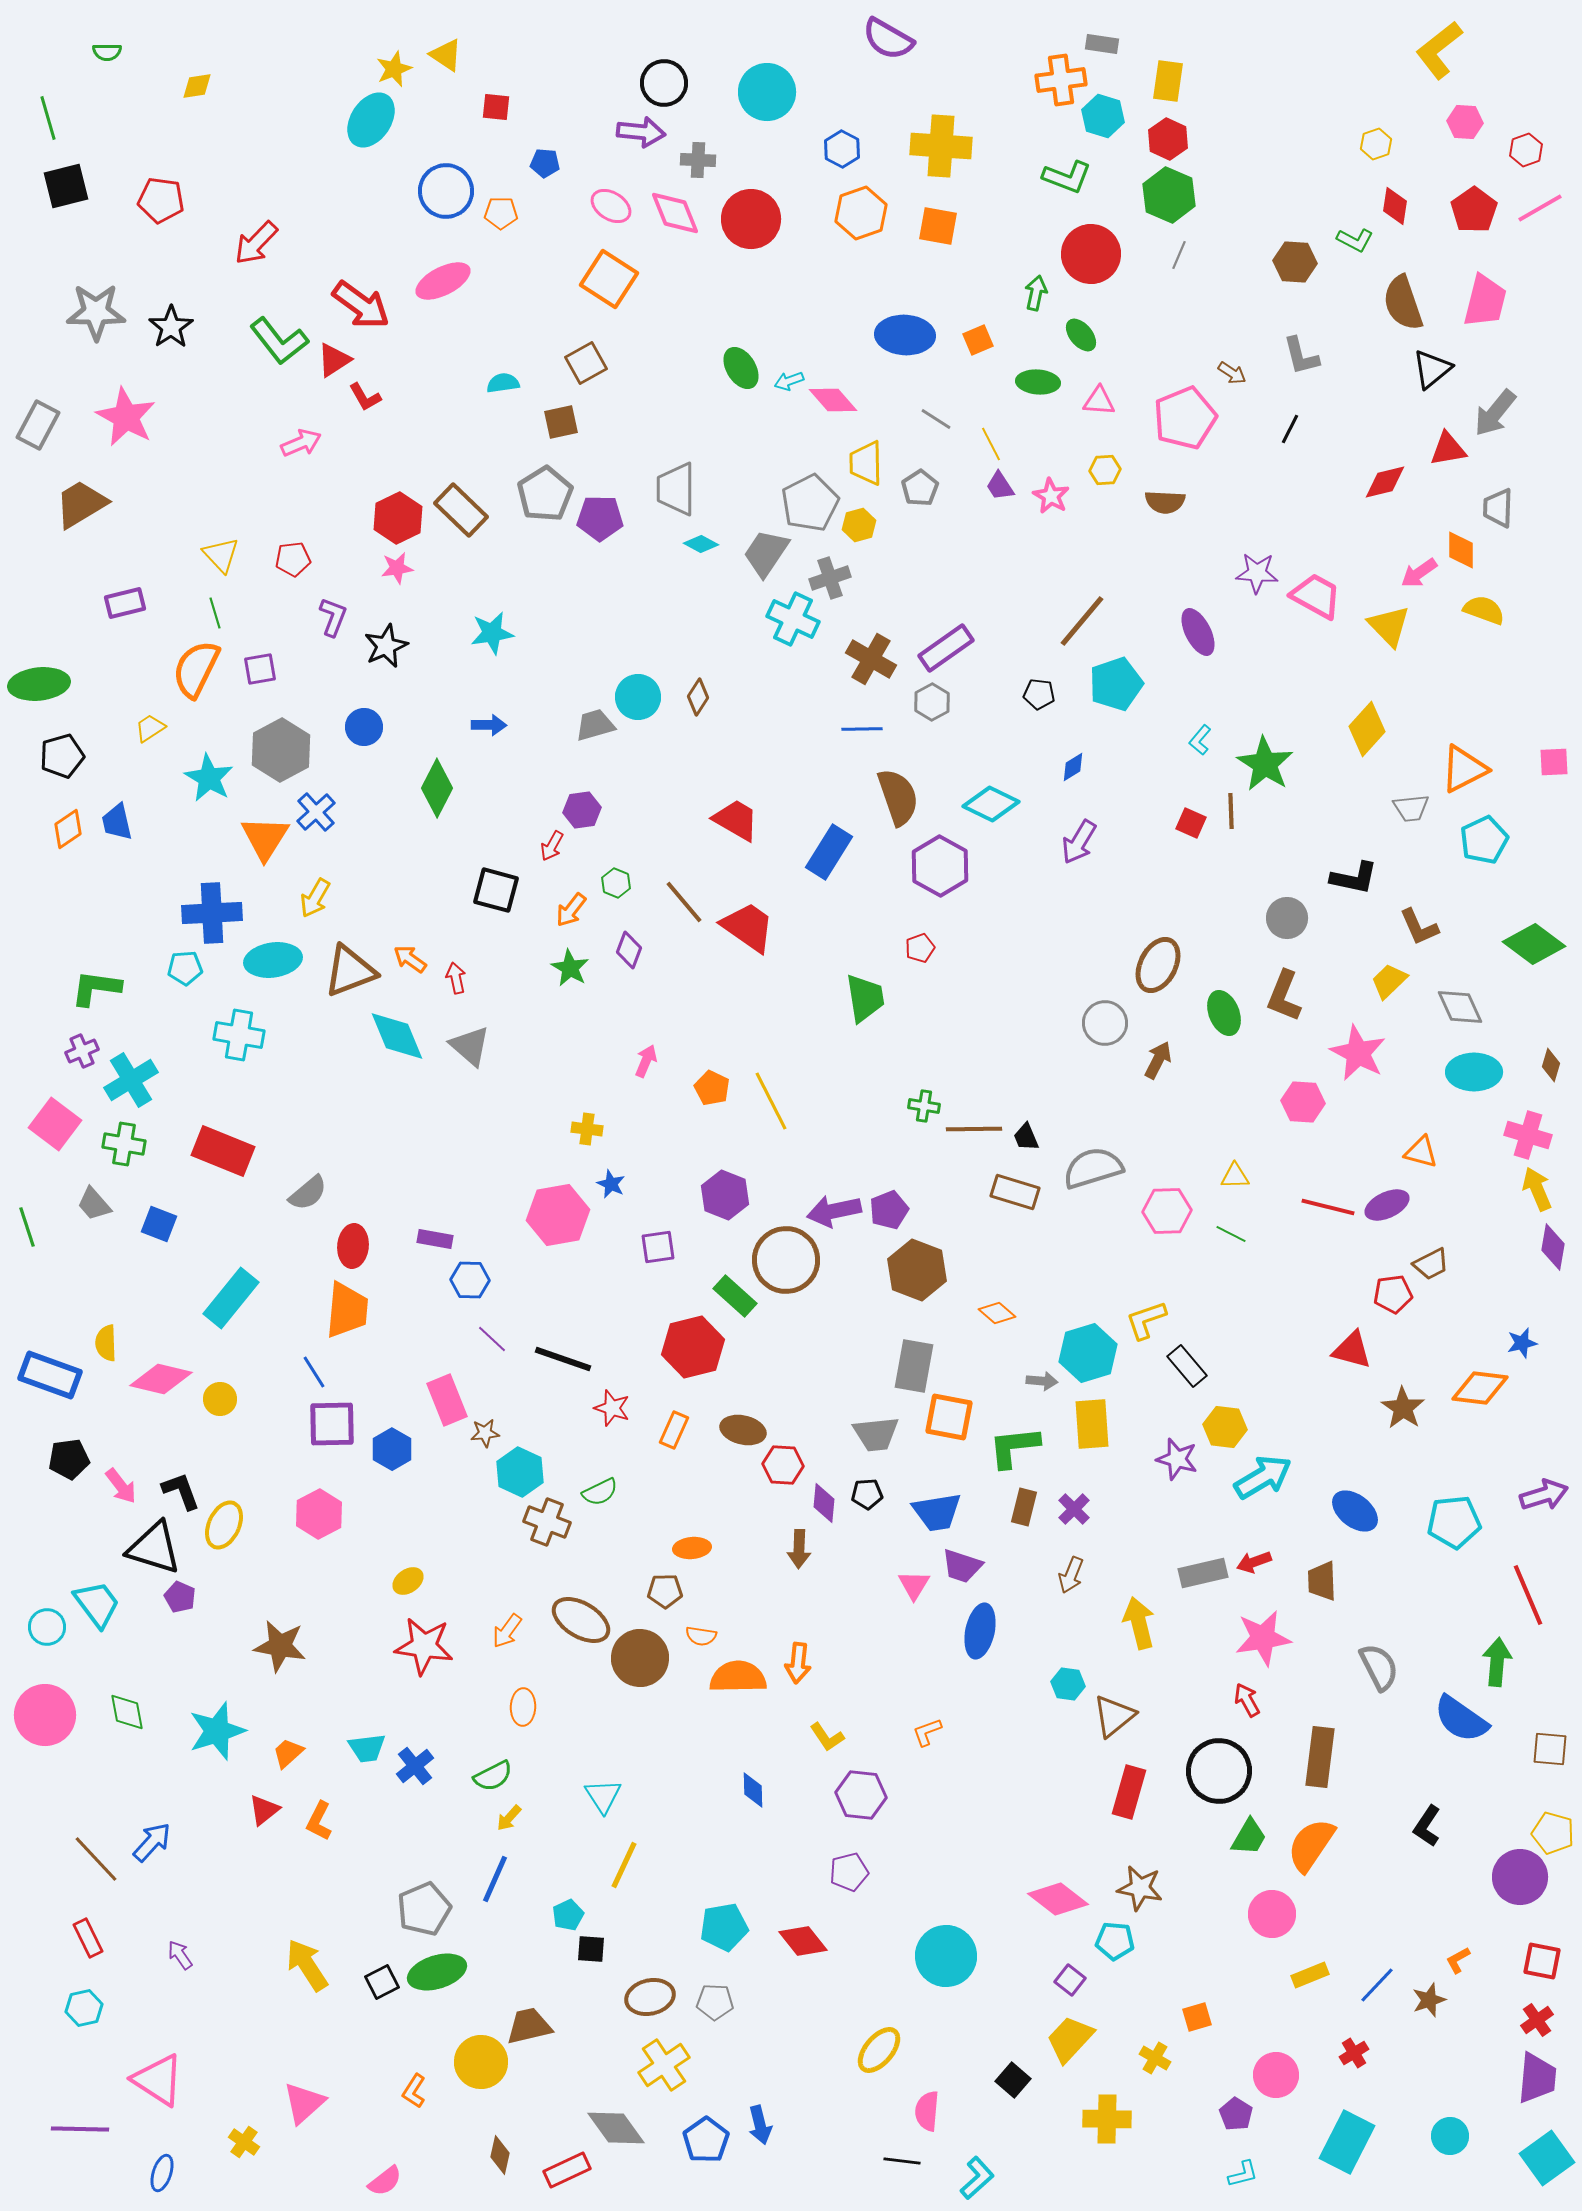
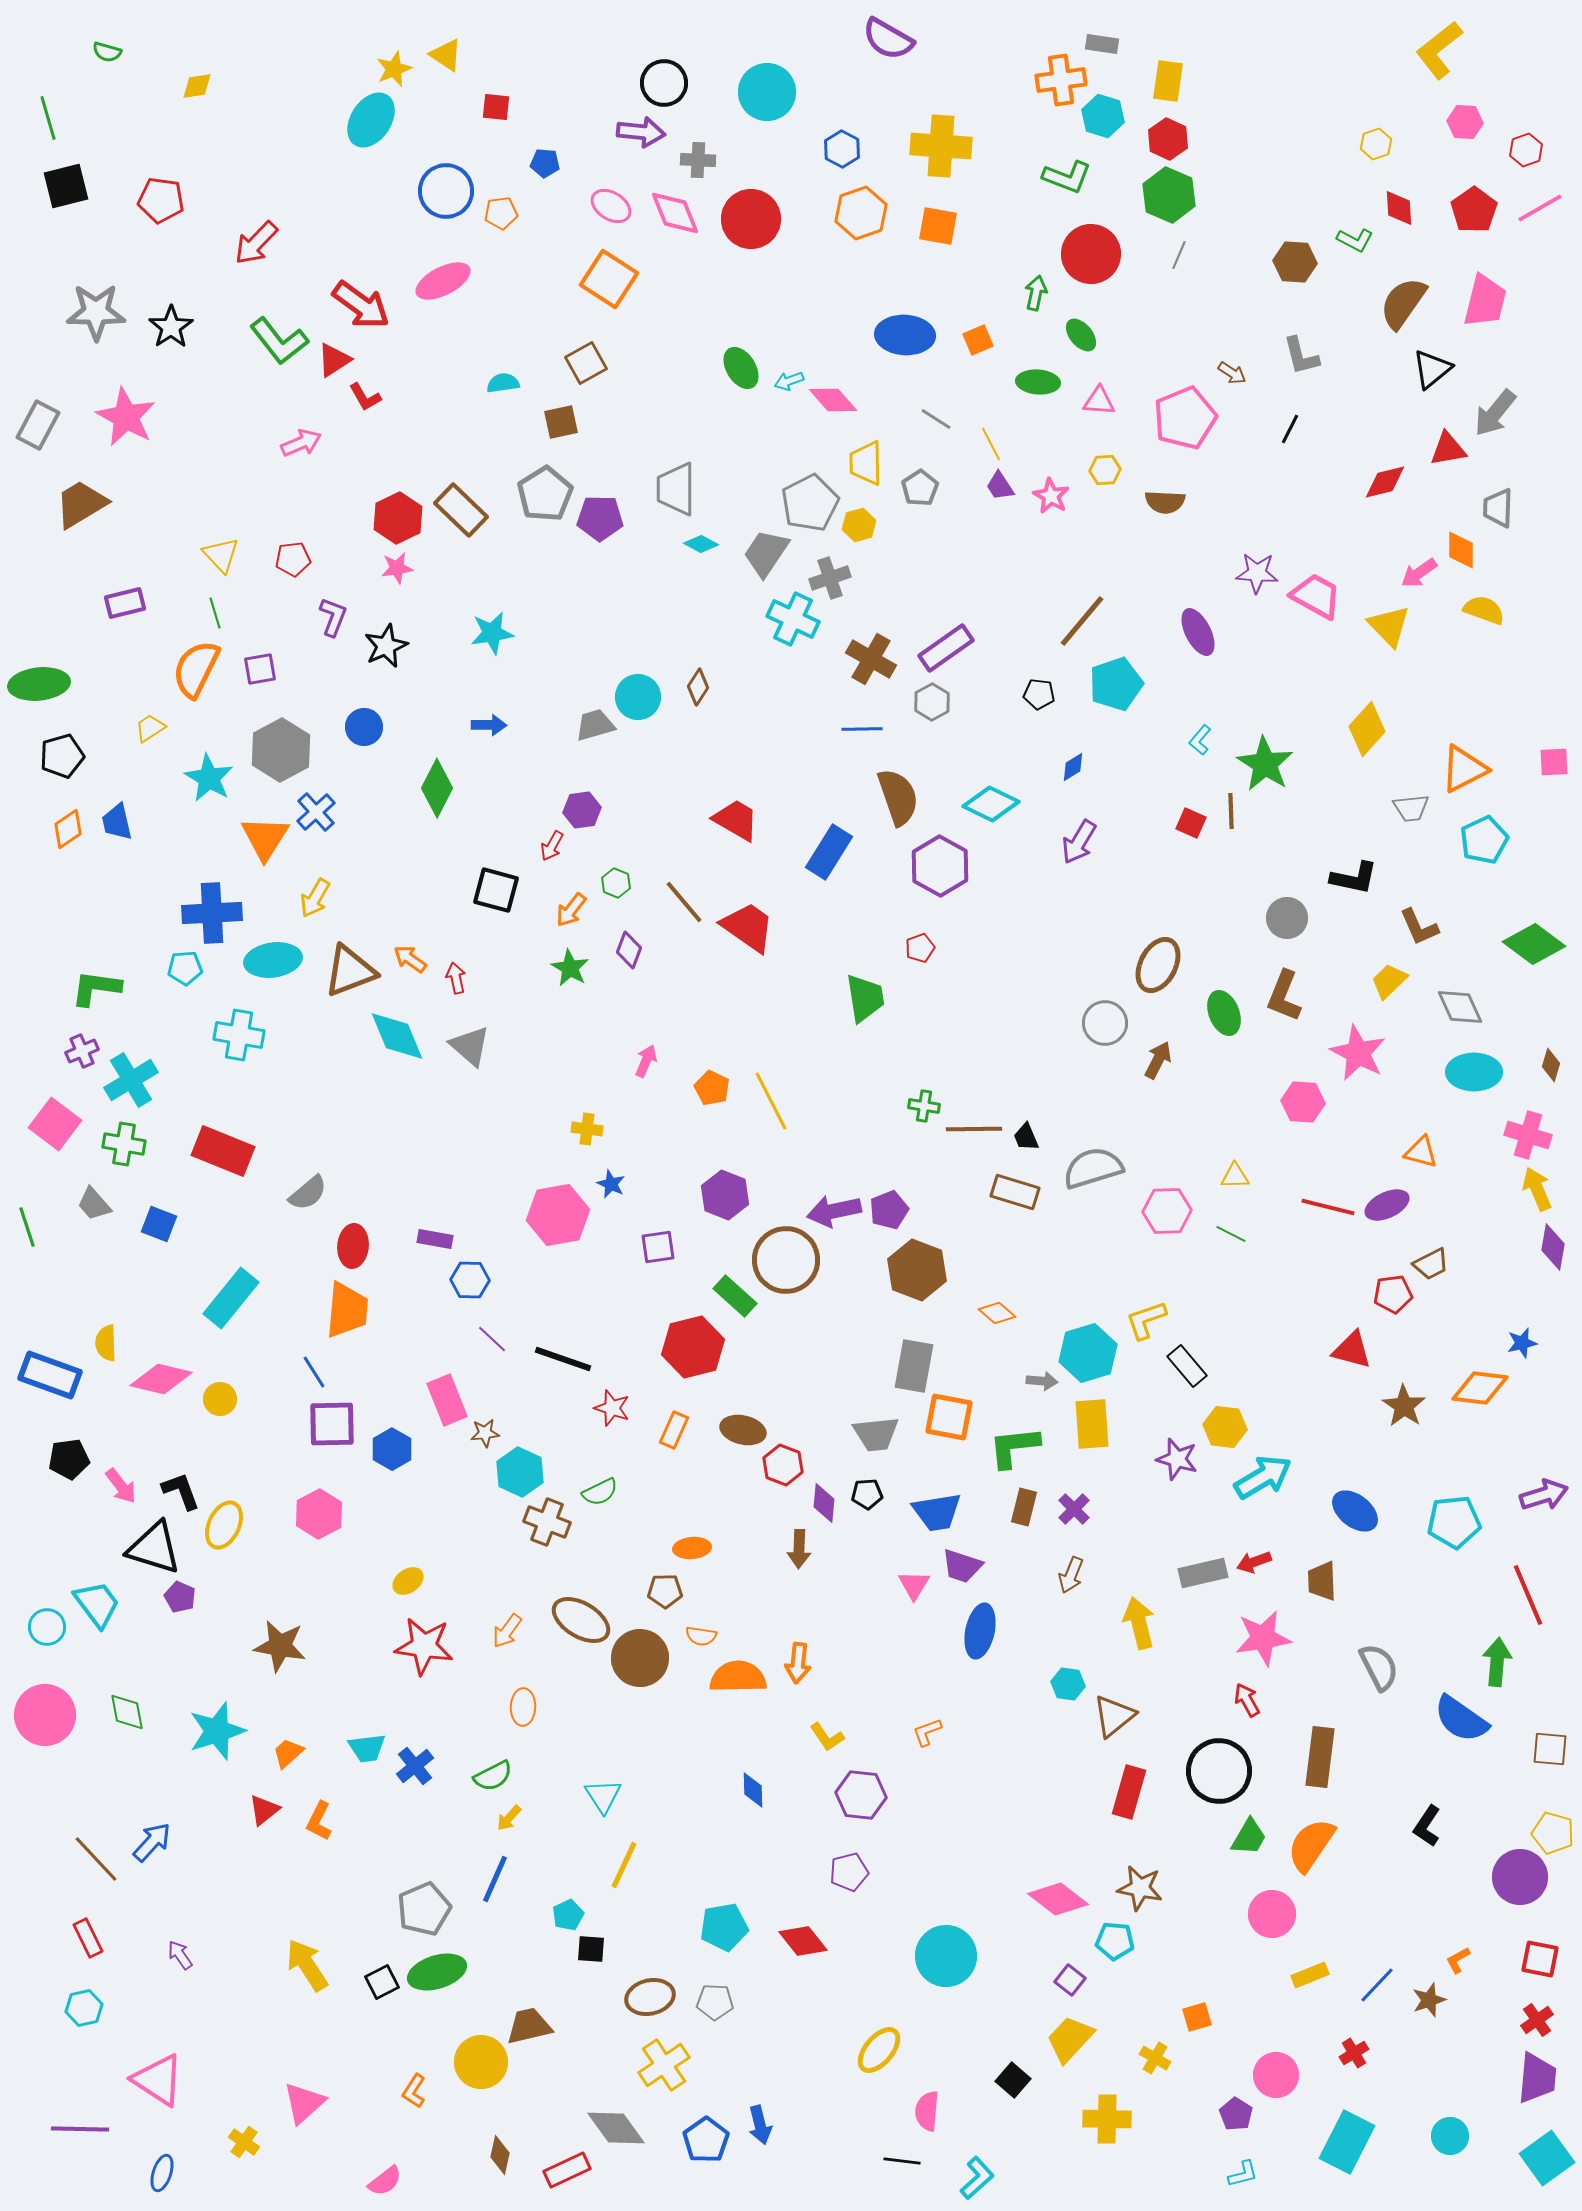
green semicircle at (107, 52): rotated 16 degrees clockwise
red diamond at (1395, 206): moved 4 px right, 2 px down; rotated 12 degrees counterclockwise
orange pentagon at (501, 213): rotated 8 degrees counterclockwise
brown semicircle at (1403, 303): rotated 54 degrees clockwise
brown diamond at (698, 697): moved 10 px up
brown star at (1403, 1408): moved 1 px right, 2 px up
red hexagon at (783, 1465): rotated 18 degrees clockwise
red square at (1542, 1961): moved 2 px left, 2 px up
